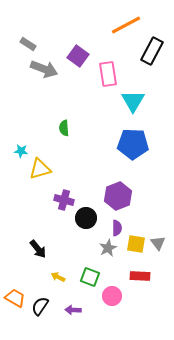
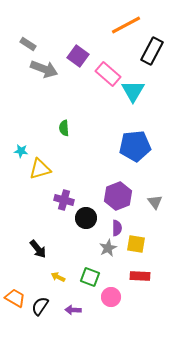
pink rectangle: rotated 40 degrees counterclockwise
cyan triangle: moved 10 px up
blue pentagon: moved 2 px right, 2 px down; rotated 8 degrees counterclockwise
gray triangle: moved 3 px left, 41 px up
pink circle: moved 1 px left, 1 px down
